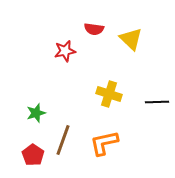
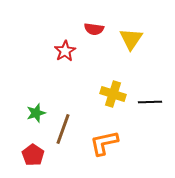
yellow triangle: rotated 20 degrees clockwise
red star: rotated 20 degrees counterclockwise
yellow cross: moved 4 px right
black line: moved 7 px left
brown line: moved 11 px up
